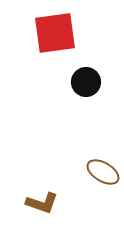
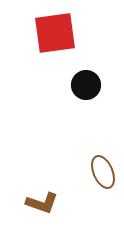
black circle: moved 3 px down
brown ellipse: rotated 36 degrees clockwise
